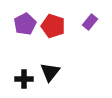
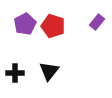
purple rectangle: moved 7 px right
black triangle: moved 1 px left, 1 px up
black cross: moved 9 px left, 6 px up
